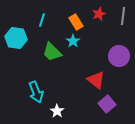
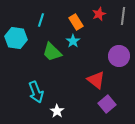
cyan line: moved 1 px left
